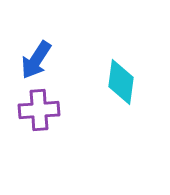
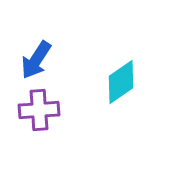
cyan diamond: rotated 48 degrees clockwise
